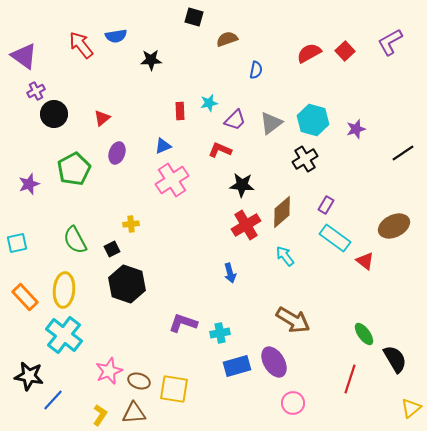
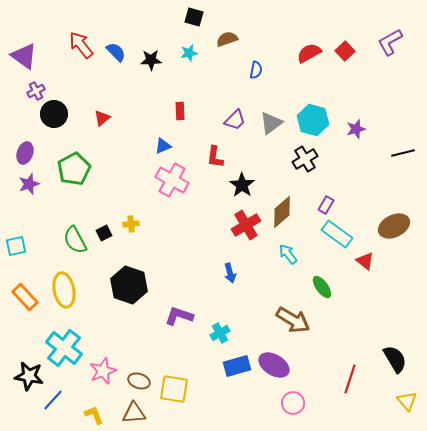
blue semicircle at (116, 36): moved 16 px down; rotated 125 degrees counterclockwise
cyan star at (209, 103): moved 20 px left, 50 px up
red L-shape at (220, 150): moved 5 px left, 7 px down; rotated 105 degrees counterclockwise
purple ellipse at (117, 153): moved 92 px left
black line at (403, 153): rotated 20 degrees clockwise
pink cross at (172, 180): rotated 28 degrees counterclockwise
black star at (242, 185): rotated 30 degrees clockwise
cyan rectangle at (335, 238): moved 2 px right, 4 px up
cyan square at (17, 243): moved 1 px left, 3 px down
black square at (112, 249): moved 8 px left, 16 px up
cyan arrow at (285, 256): moved 3 px right, 2 px up
black hexagon at (127, 284): moved 2 px right, 1 px down
yellow ellipse at (64, 290): rotated 16 degrees counterclockwise
purple L-shape at (183, 323): moved 4 px left, 7 px up
cyan cross at (220, 333): rotated 18 degrees counterclockwise
green ellipse at (364, 334): moved 42 px left, 47 px up
cyan cross at (64, 335): moved 13 px down
purple ellipse at (274, 362): moved 3 px down; rotated 28 degrees counterclockwise
pink star at (109, 371): moved 6 px left
yellow triangle at (411, 408): moved 4 px left, 7 px up; rotated 30 degrees counterclockwise
yellow L-shape at (100, 415): moved 6 px left; rotated 55 degrees counterclockwise
